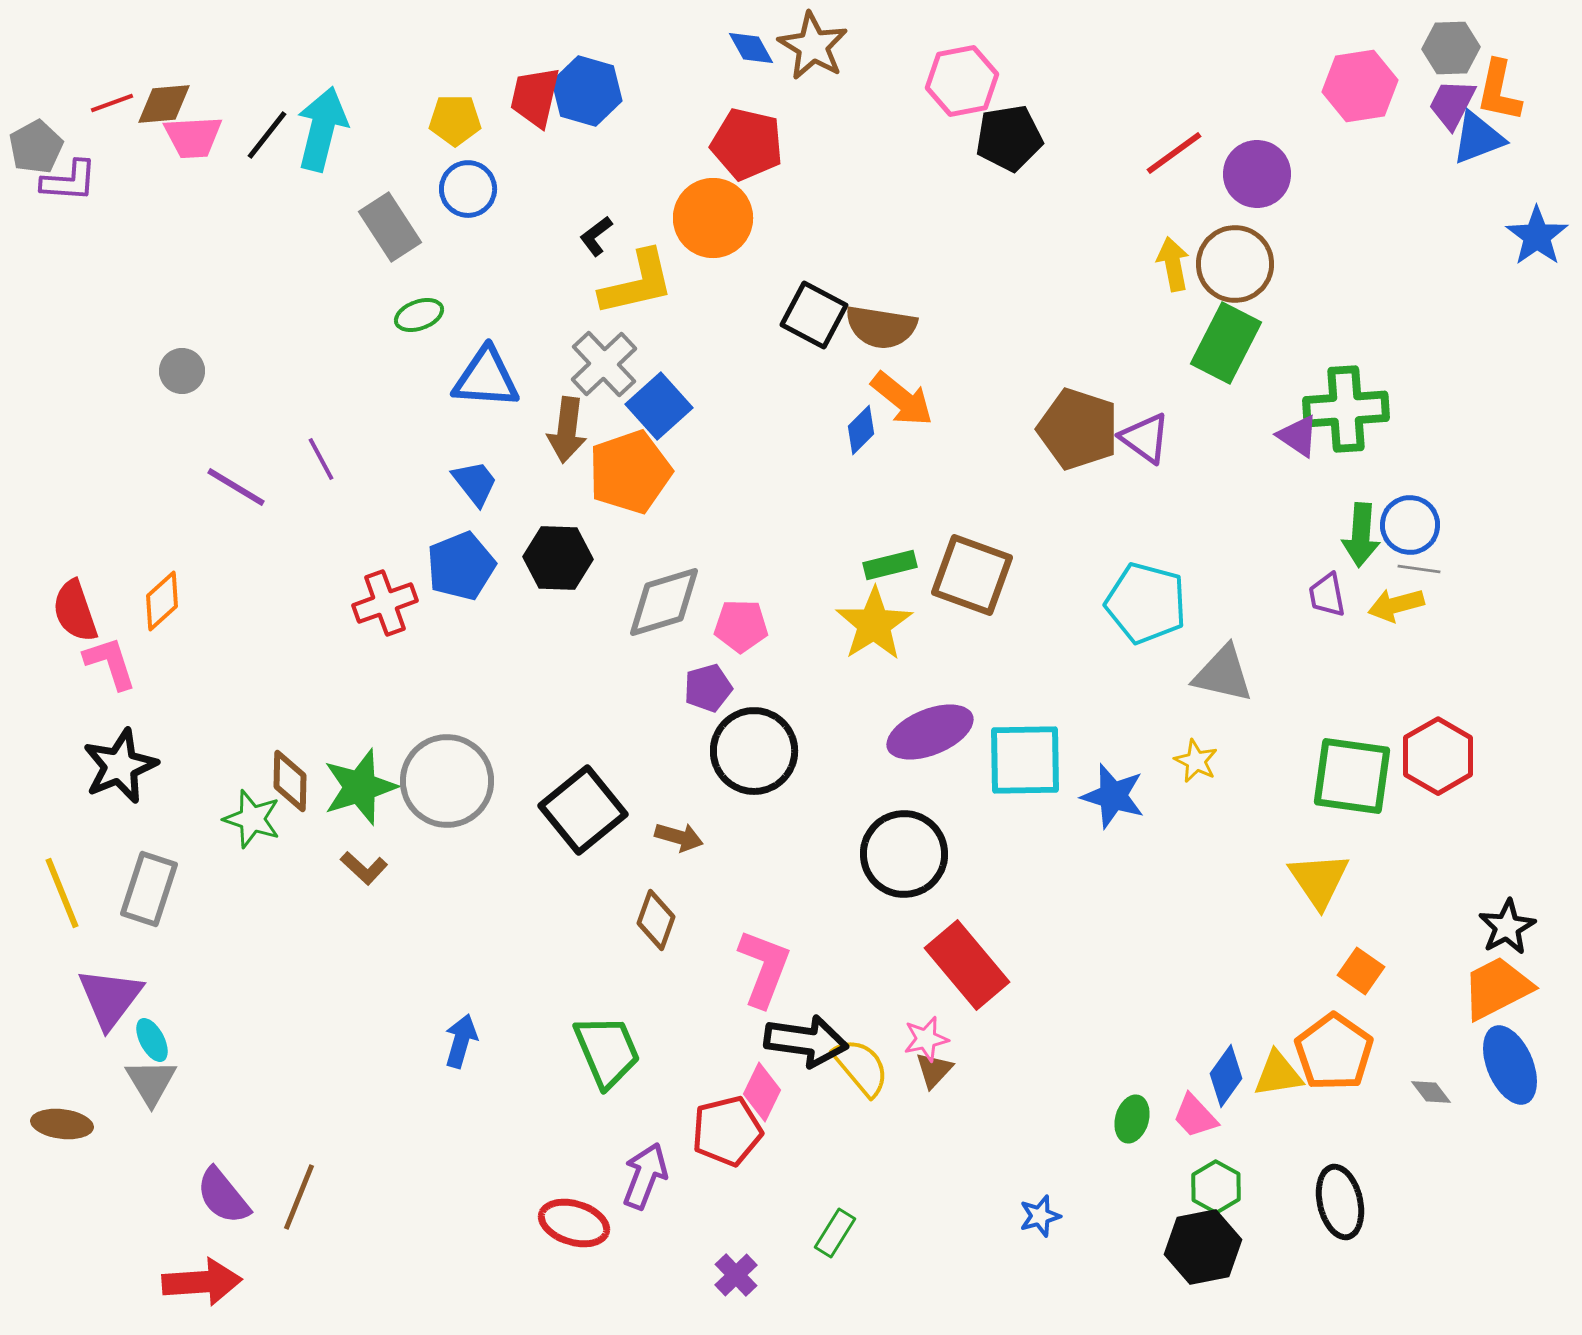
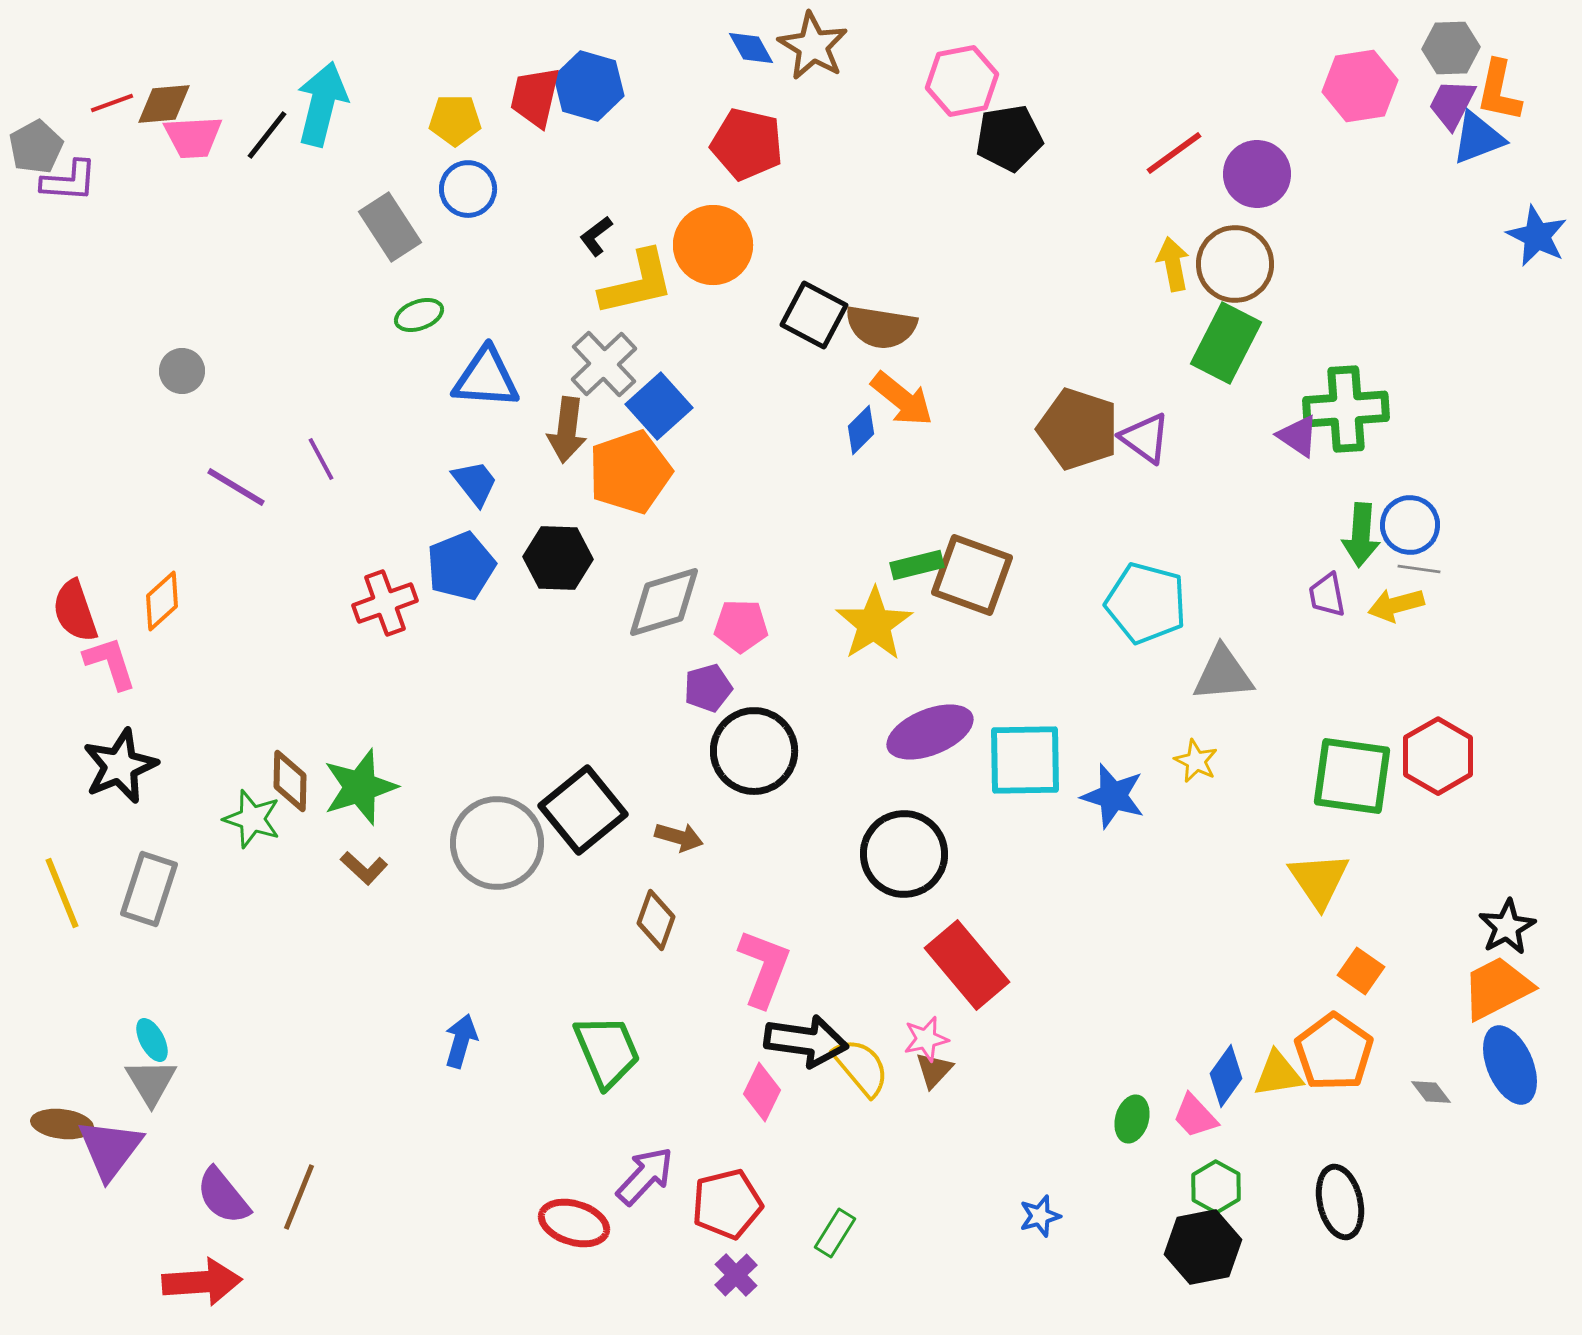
blue hexagon at (587, 91): moved 2 px right, 5 px up
cyan arrow at (322, 129): moved 25 px up
orange circle at (713, 218): moved 27 px down
blue star at (1537, 236): rotated 10 degrees counterclockwise
green rectangle at (890, 565): moved 27 px right
gray triangle at (1223, 674): rotated 18 degrees counterclockwise
gray circle at (447, 781): moved 50 px right, 62 px down
purple triangle at (110, 998): moved 151 px down
red pentagon at (727, 1131): moved 73 px down
purple arrow at (645, 1176): rotated 22 degrees clockwise
